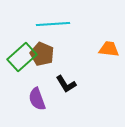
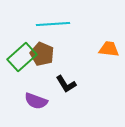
purple semicircle: moved 1 px left, 2 px down; rotated 50 degrees counterclockwise
